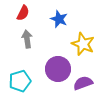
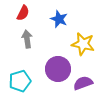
yellow star: rotated 10 degrees counterclockwise
